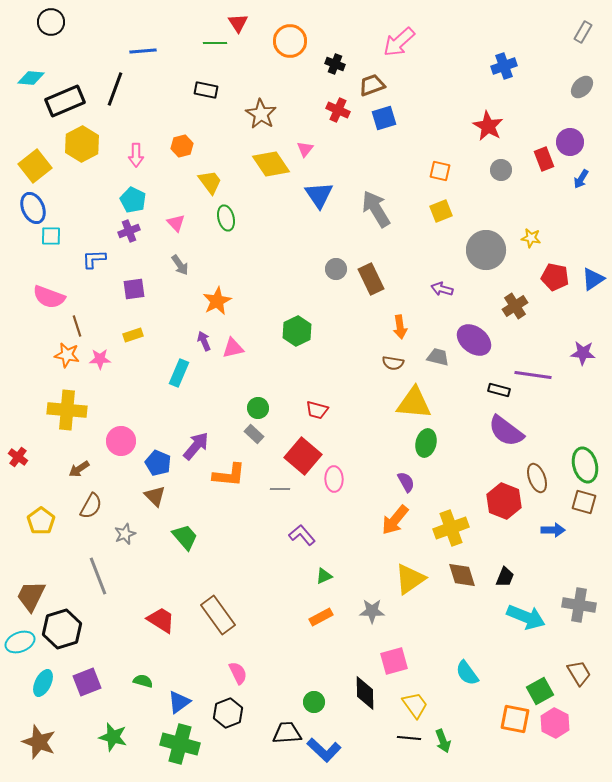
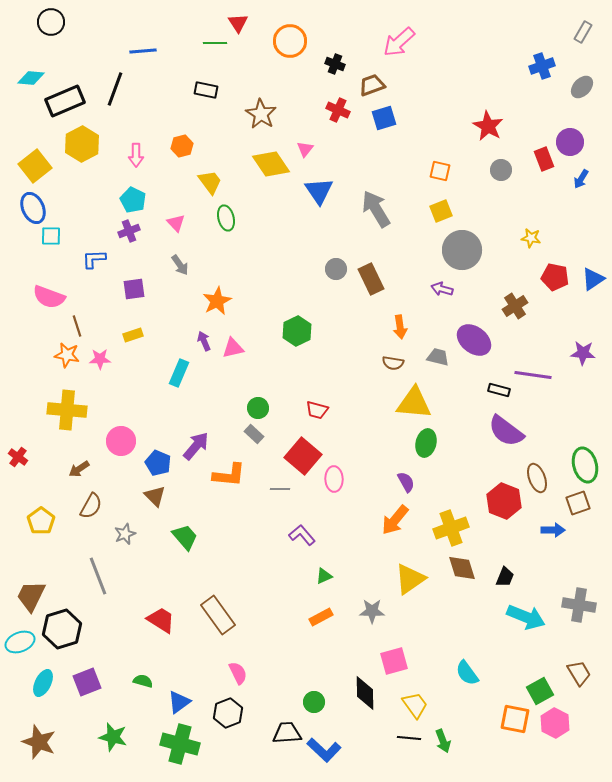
blue cross at (504, 66): moved 38 px right
blue triangle at (319, 195): moved 4 px up
gray circle at (486, 250): moved 24 px left
brown square at (584, 502): moved 6 px left, 1 px down; rotated 35 degrees counterclockwise
brown diamond at (462, 575): moved 7 px up
